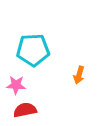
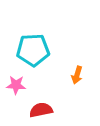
orange arrow: moved 2 px left
red semicircle: moved 16 px right
